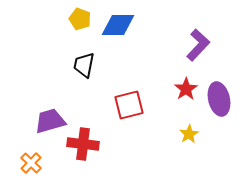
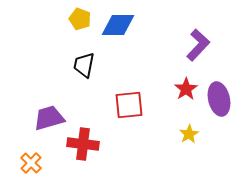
red square: rotated 8 degrees clockwise
purple trapezoid: moved 1 px left, 3 px up
